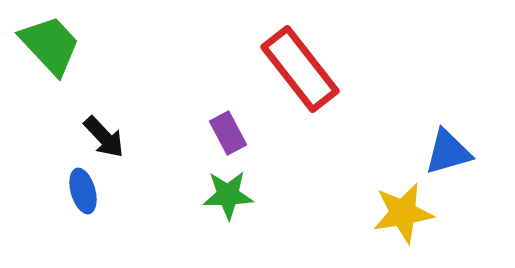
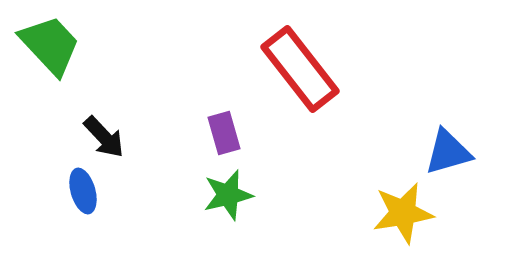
purple rectangle: moved 4 px left; rotated 12 degrees clockwise
green star: rotated 12 degrees counterclockwise
